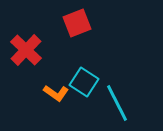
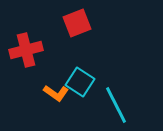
red cross: rotated 32 degrees clockwise
cyan square: moved 4 px left
cyan line: moved 1 px left, 2 px down
